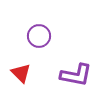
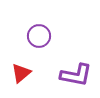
red triangle: rotated 35 degrees clockwise
